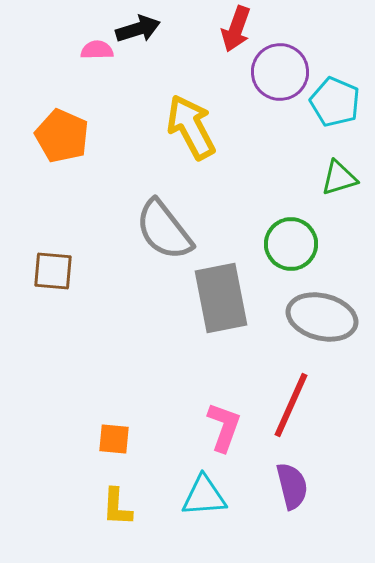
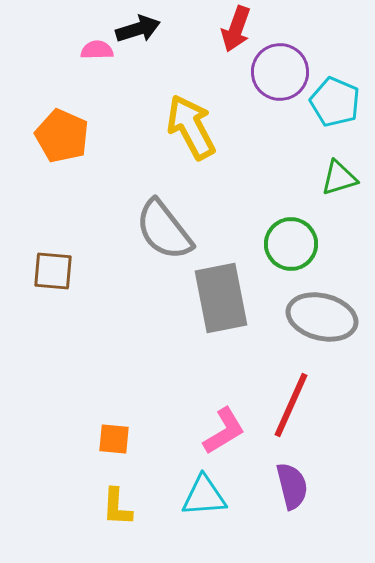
pink L-shape: moved 4 px down; rotated 39 degrees clockwise
